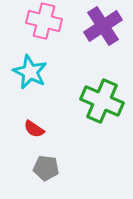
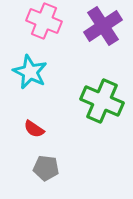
pink cross: rotated 8 degrees clockwise
